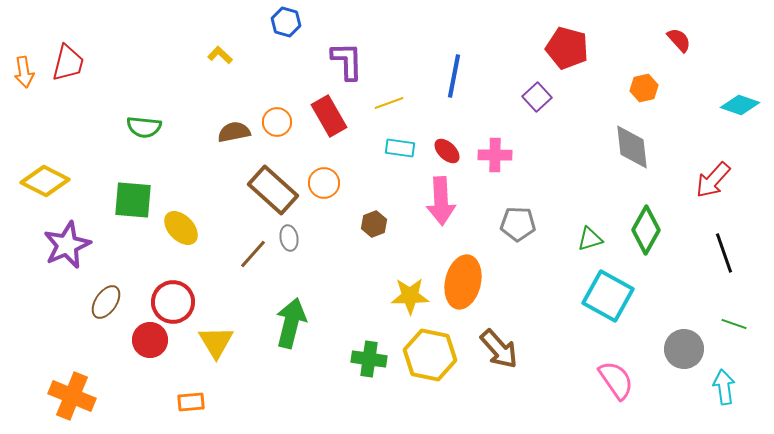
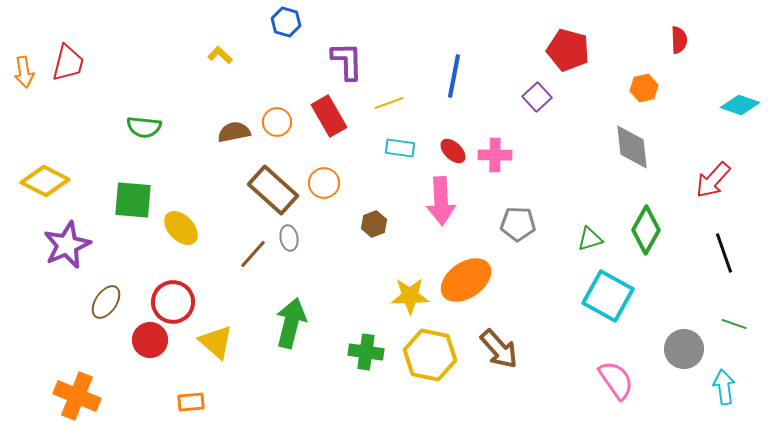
red semicircle at (679, 40): rotated 40 degrees clockwise
red pentagon at (567, 48): moved 1 px right, 2 px down
red ellipse at (447, 151): moved 6 px right
orange ellipse at (463, 282): moved 3 px right, 2 px up; rotated 42 degrees clockwise
yellow triangle at (216, 342): rotated 18 degrees counterclockwise
green cross at (369, 359): moved 3 px left, 7 px up
orange cross at (72, 396): moved 5 px right
